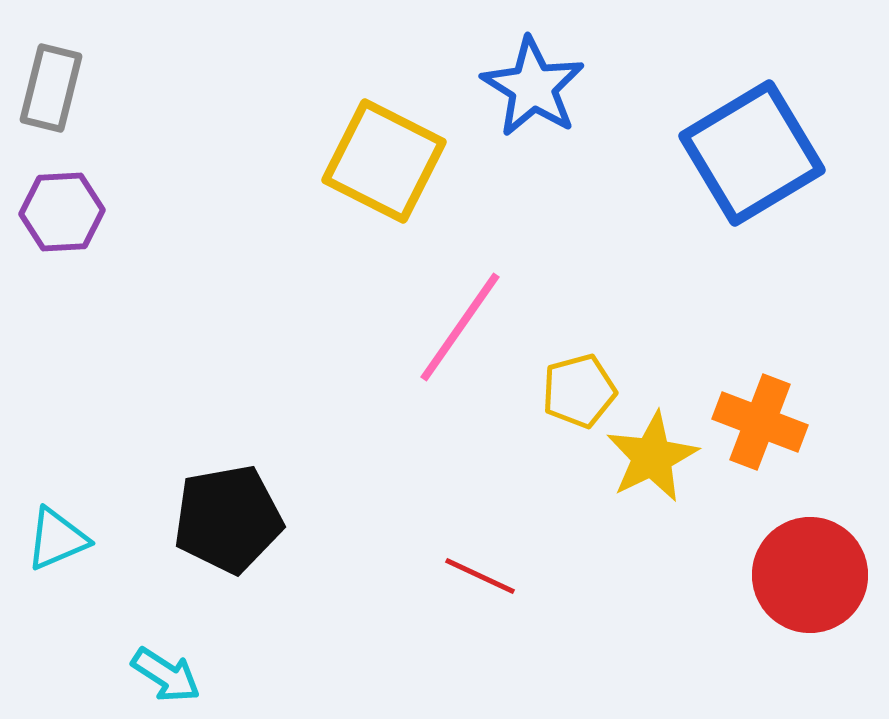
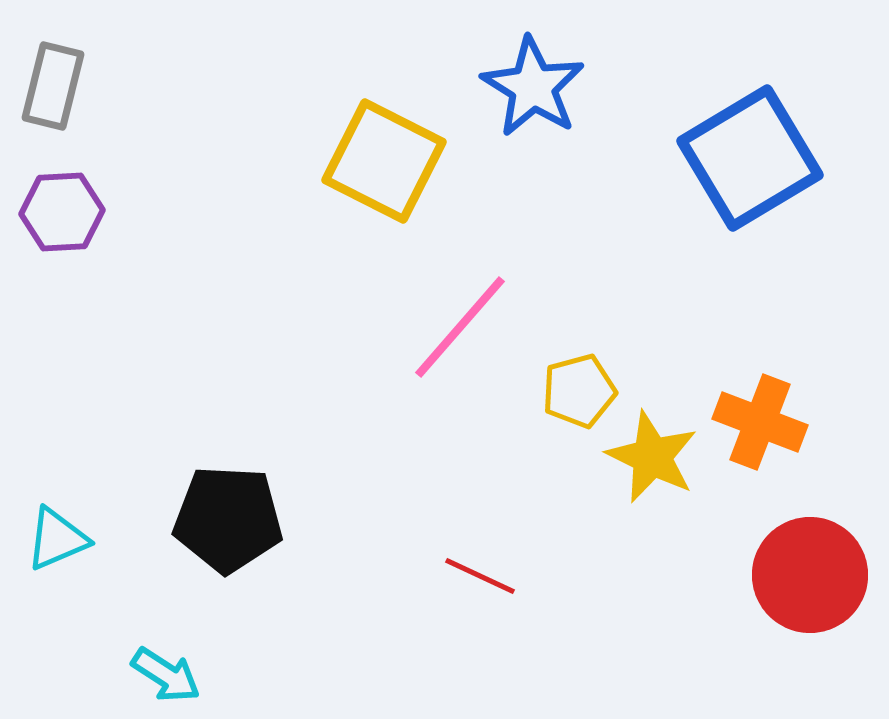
gray rectangle: moved 2 px right, 2 px up
blue square: moved 2 px left, 5 px down
pink line: rotated 6 degrees clockwise
yellow star: rotated 20 degrees counterclockwise
black pentagon: rotated 13 degrees clockwise
